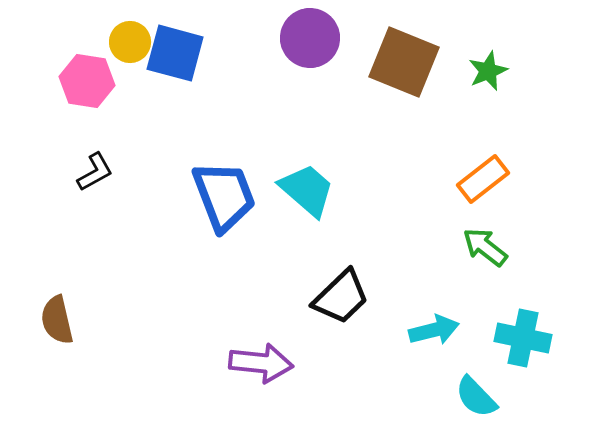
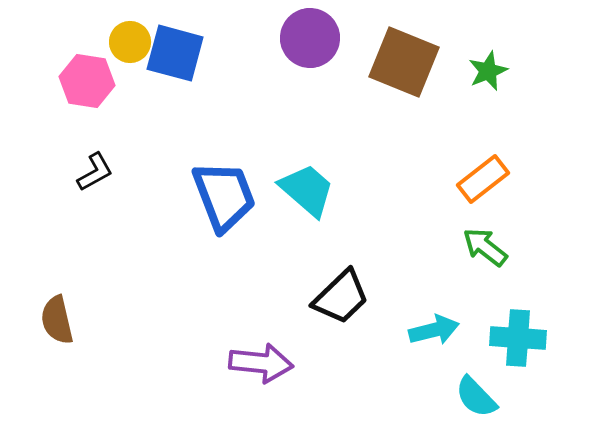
cyan cross: moved 5 px left; rotated 8 degrees counterclockwise
